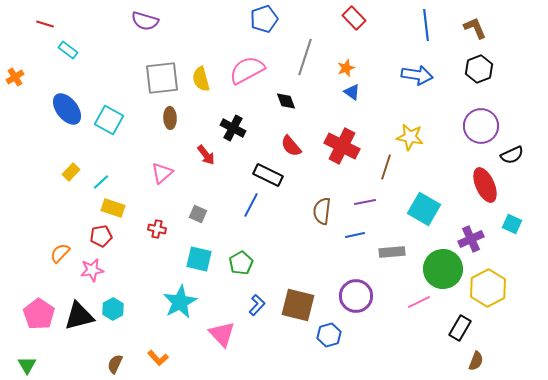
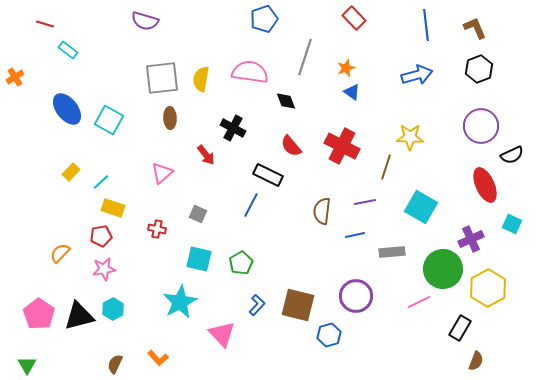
pink semicircle at (247, 70): moved 3 px right, 2 px down; rotated 36 degrees clockwise
blue arrow at (417, 75): rotated 24 degrees counterclockwise
yellow semicircle at (201, 79): rotated 25 degrees clockwise
yellow star at (410, 137): rotated 8 degrees counterclockwise
cyan square at (424, 209): moved 3 px left, 2 px up
pink star at (92, 270): moved 12 px right, 1 px up
